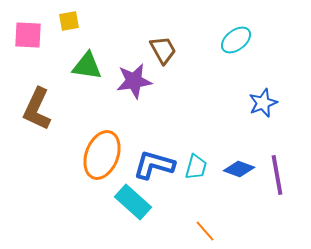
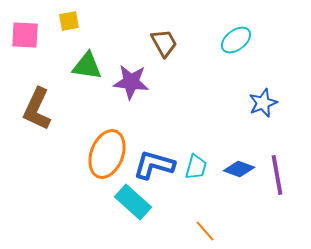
pink square: moved 3 px left
brown trapezoid: moved 1 px right, 7 px up
purple star: moved 3 px left, 1 px down; rotated 15 degrees clockwise
orange ellipse: moved 5 px right, 1 px up
